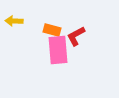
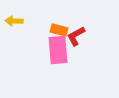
orange rectangle: moved 7 px right
